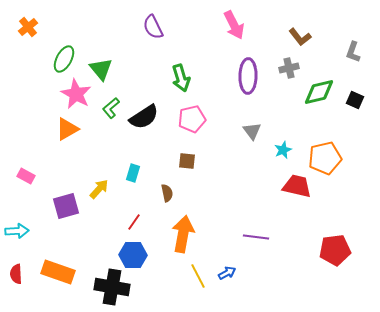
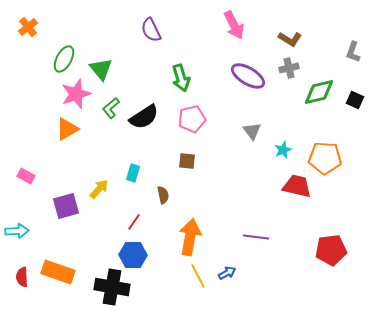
purple semicircle: moved 2 px left, 3 px down
brown L-shape: moved 10 px left, 2 px down; rotated 20 degrees counterclockwise
purple ellipse: rotated 60 degrees counterclockwise
pink star: rotated 24 degrees clockwise
orange pentagon: rotated 16 degrees clockwise
brown semicircle: moved 4 px left, 2 px down
orange arrow: moved 7 px right, 3 px down
red pentagon: moved 4 px left
red semicircle: moved 6 px right, 3 px down
